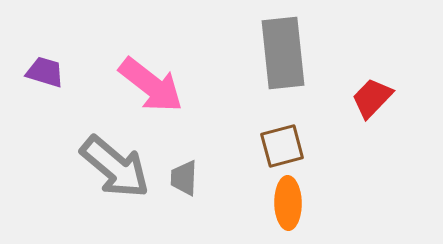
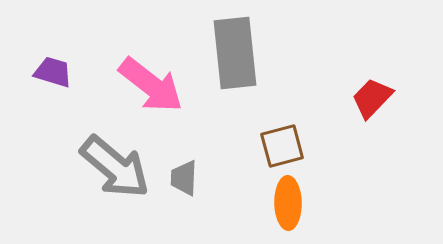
gray rectangle: moved 48 px left
purple trapezoid: moved 8 px right
